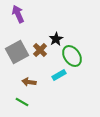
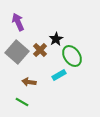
purple arrow: moved 8 px down
gray square: rotated 20 degrees counterclockwise
